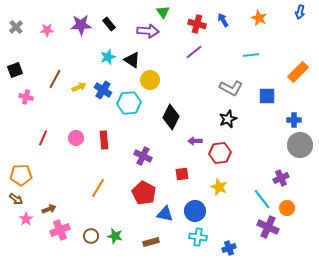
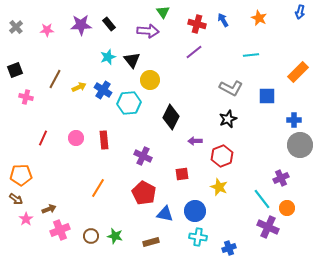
black triangle at (132, 60): rotated 18 degrees clockwise
red hexagon at (220, 153): moved 2 px right, 3 px down; rotated 15 degrees counterclockwise
